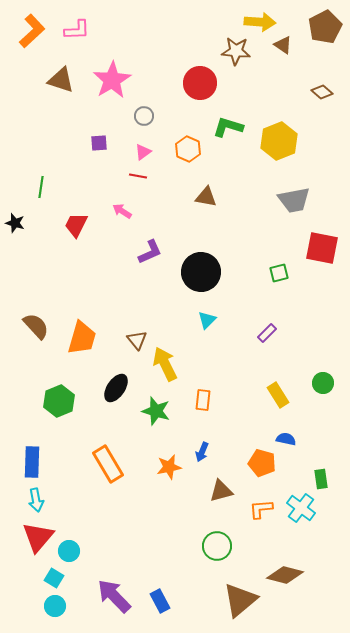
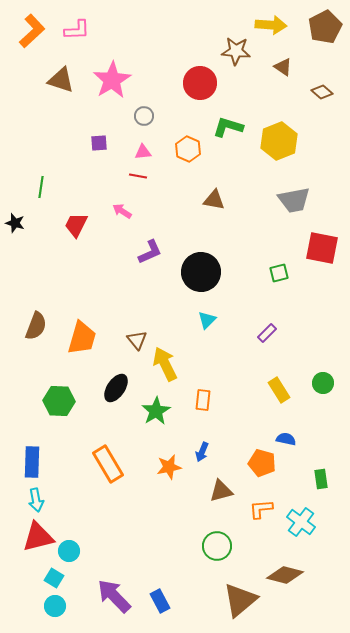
yellow arrow at (260, 22): moved 11 px right, 3 px down
brown triangle at (283, 45): moved 22 px down
pink triangle at (143, 152): rotated 30 degrees clockwise
brown triangle at (206, 197): moved 8 px right, 3 px down
brown semicircle at (36, 326): rotated 64 degrees clockwise
yellow rectangle at (278, 395): moved 1 px right, 5 px up
green hexagon at (59, 401): rotated 24 degrees clockwise
green star at (156, 411): rotated 24 degrees clockwise
cyan cross at (301, 508): moved 14 px down
red triangle at (38, 537): rotated 36 degrees clockwise
